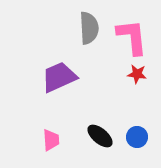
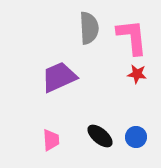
blue circle: moved 1 px left
